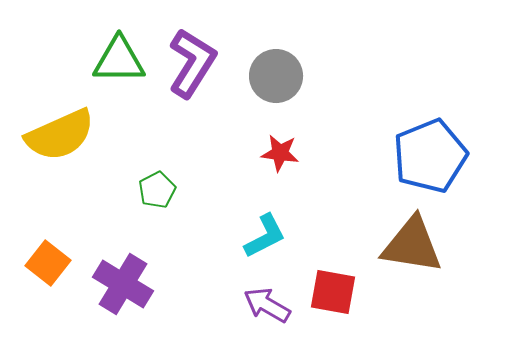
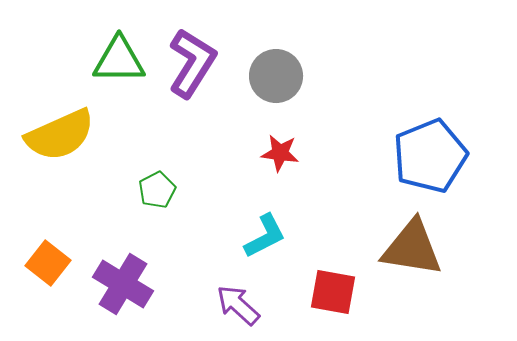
brown triangle: moved 3 px down
purple arrow: moved 29 px left; rotated 12 degrees clockwise
